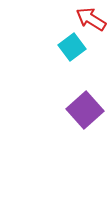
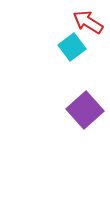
red arrow: moved 3 px left, 3 px down
